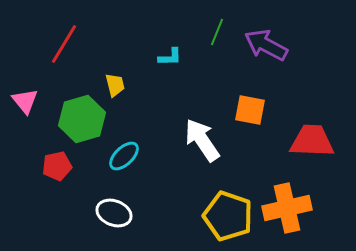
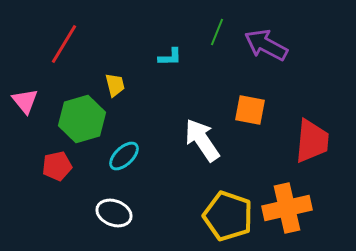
red trapezoid: rotated 93 degrees clockwise
